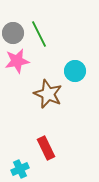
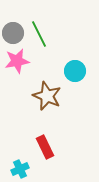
brown star: moved 1 px left, 2 px down
red rectangle: moved 1 px left, 1 px up
